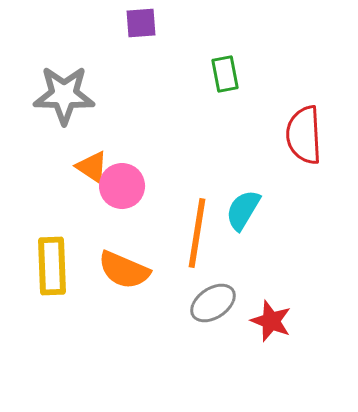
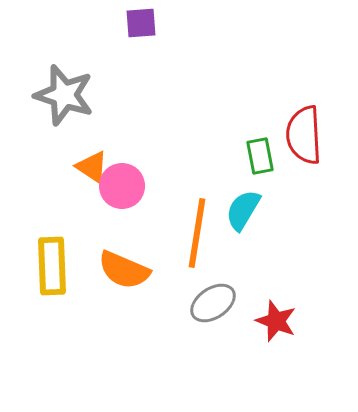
green rectangle: moved 35 px right, 82 px down
gray star: rotated 16 degrees clockwise
red star: moved 5 px right
